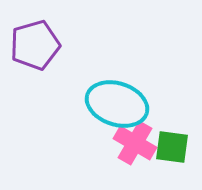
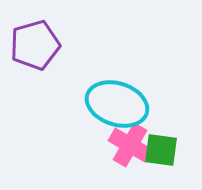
pink cross: moved 5 px left, 2 px down
green square: moved 11 px left, 3 px down
